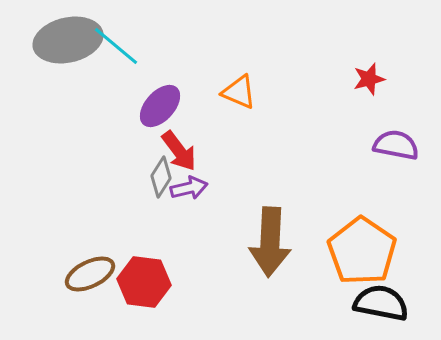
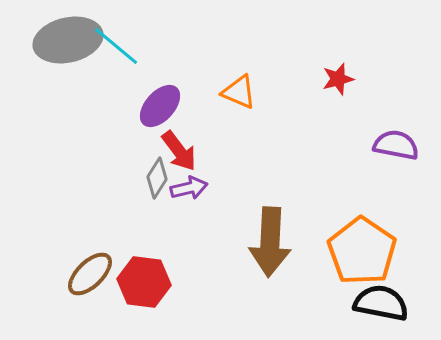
red star: moved 31 px left
gray diamond: moved 4 px left, 1 px down
brown ellipse: rotated 18 degrees counterclockwise
